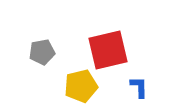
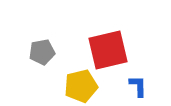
blue L-shape: moved 1 px left, 1 px up
